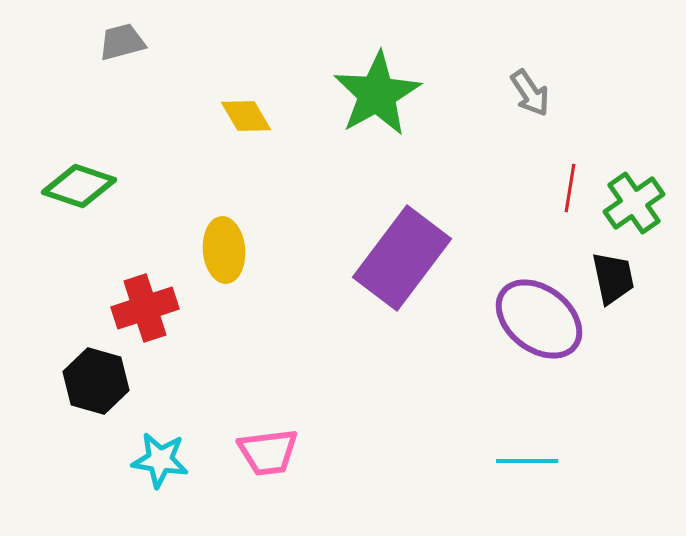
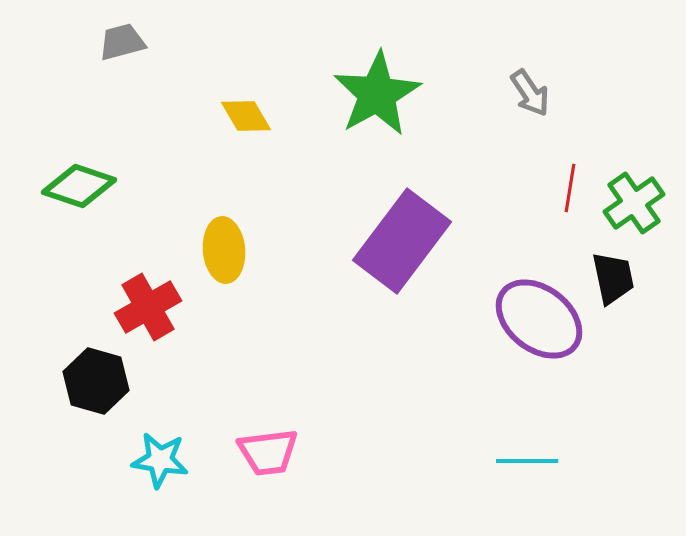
purple rectangle: moved 17 px up
red cross: moved 3 px right, 1 px up; rotated 12 degrees counterclockwise
